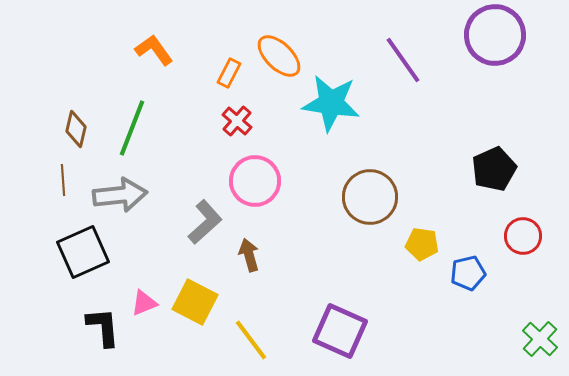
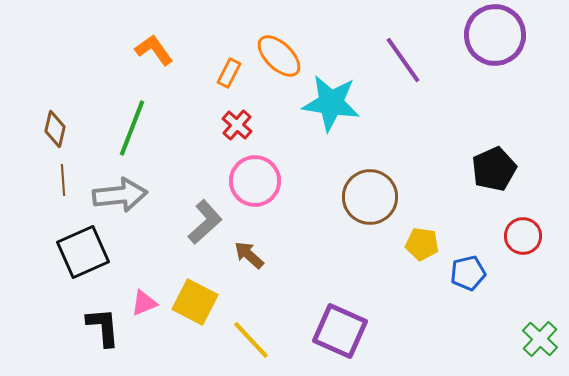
red cross: moved 4 px down
brown diamond: moved 21 px left
brown arrow: rotated 32 degrees counterclockwise
yellow line: rotated 6 degrees counterclockwise
